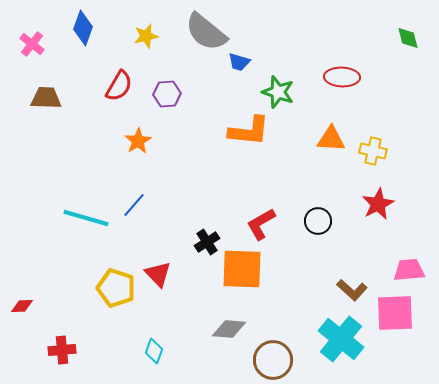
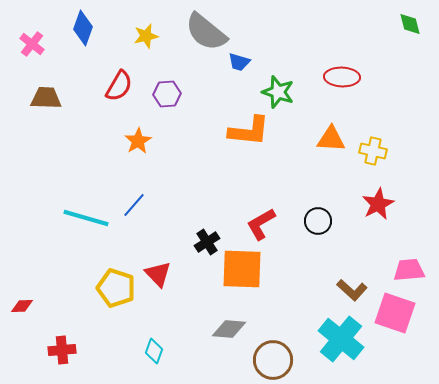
green diamond: moved 2 px right, 14 px up
pink square: rotated 21 degrees clockwise
